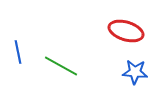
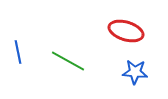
green line: moved 7 px right, 5 px up
